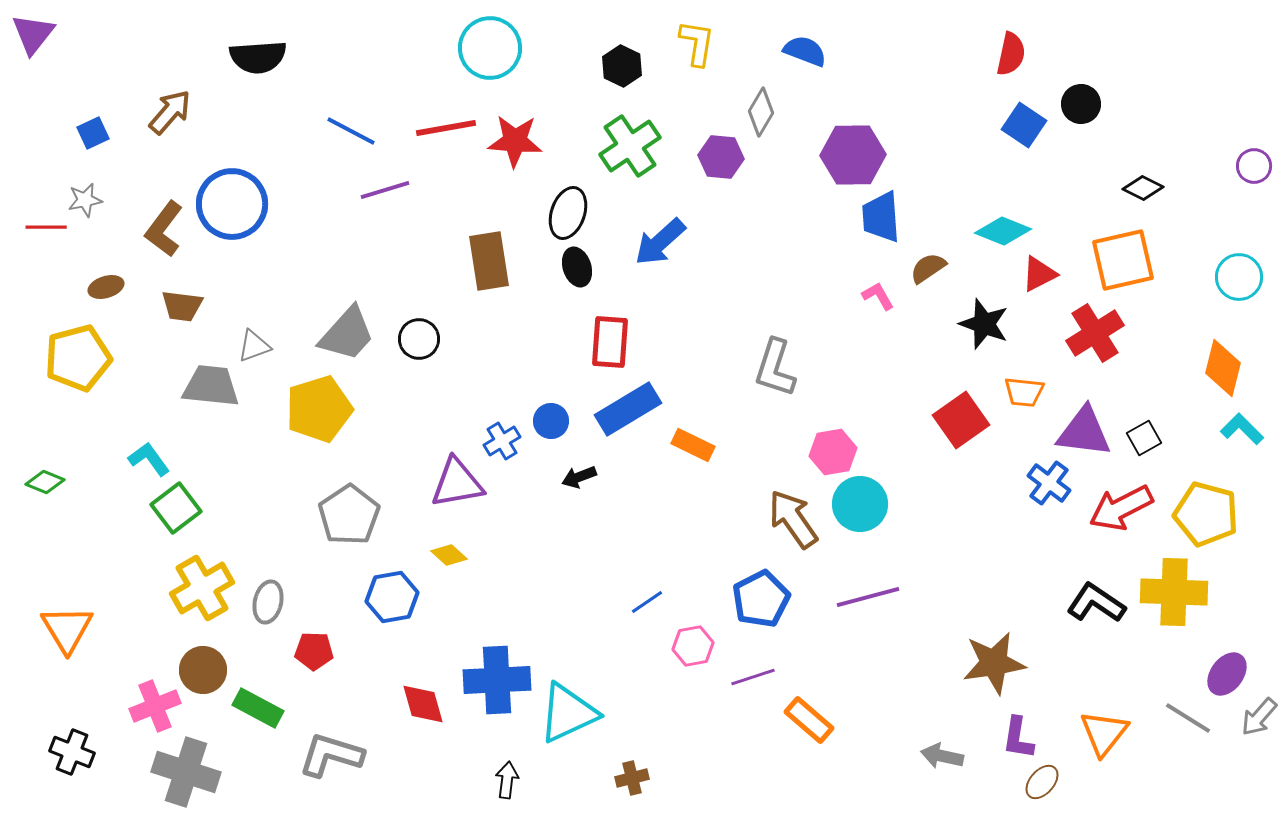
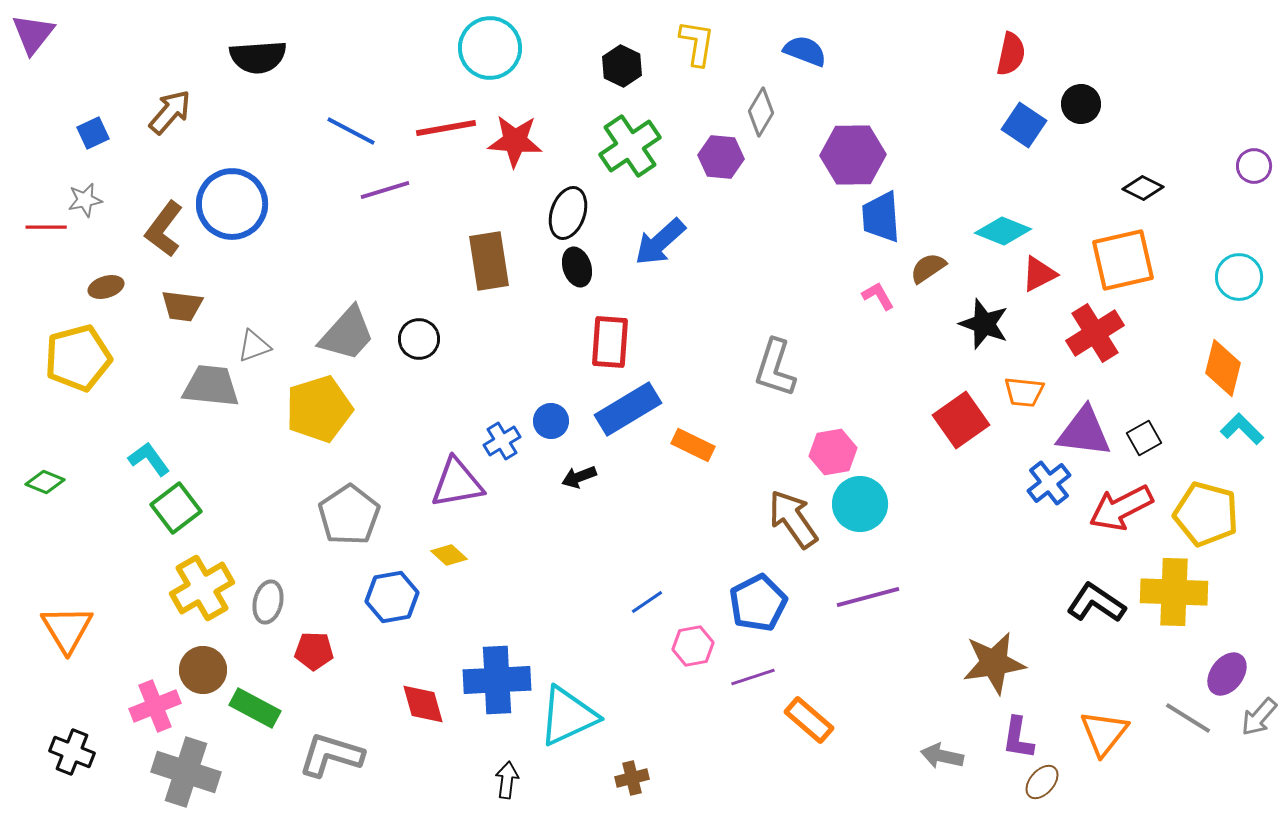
blue cross at (1049, 483): rotated 15 degrees clockwise
blue pentagon at (761, 599): moved 3 px left, 4 px down
green rectangle at (258, 708): moved 3 px left
cyan triangle at (568, 713): moved 3 px down
